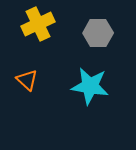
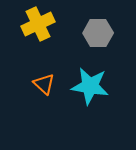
orange triangle: moved 17 px right, 4 px down
